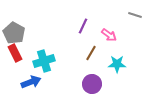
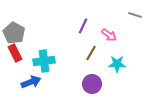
cyan cross: rotated 10 degrees clockwise
